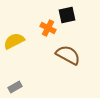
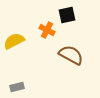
orange cross: moved 1 px left, 2 px down
brown semicircle: moved 3 px right
gray rectangle: moved 2 px right; rotated 16 degrees clockwise
